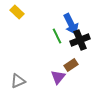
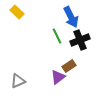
blue arrow: moved 7 px up
brown rectangle: moved 2 px left, 1 px down
purple triangle: rotated 14 degrees clockwise
